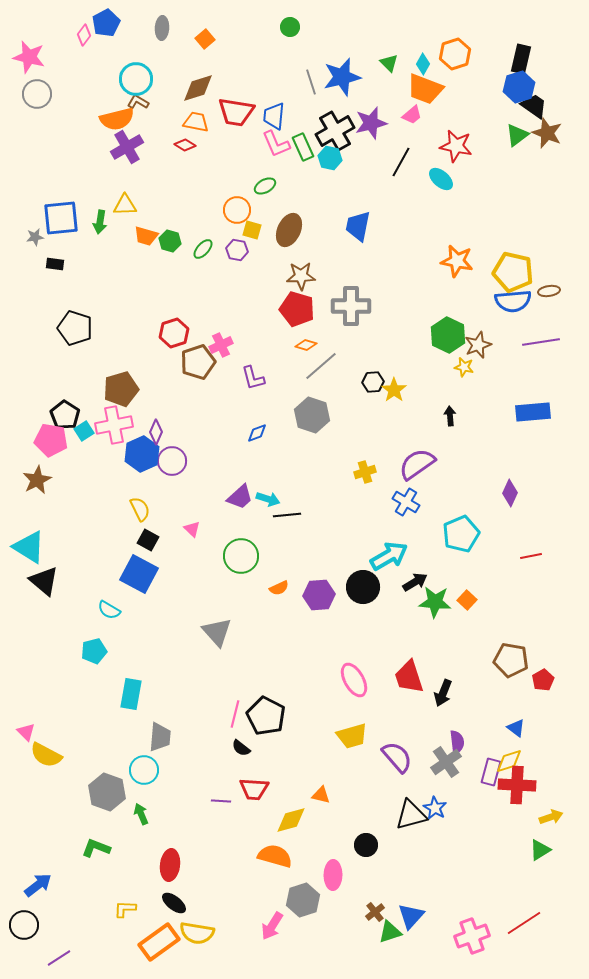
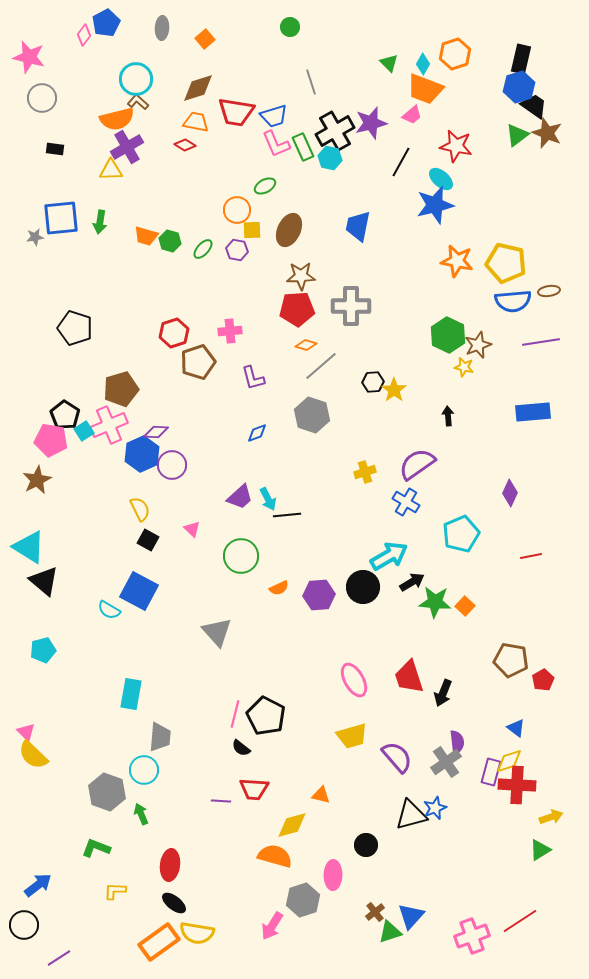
blue star at (342, 77): moved 93 px right, 128 px down
gray circle at (37, 94): moved 5 px right, 4 px down
brown L-shape at (138, 102): rotated 10 degrees clockwise
blue trapezoid at (274, 116): rotated 112 degrees counterclockwise
yellow triangle at (125, 205): moved 14 px left, 35 px up
yellow square at (252, 230): rotated 18 degrees counterclockwise
black rectangle at (55, 264): moved 115 px up
yellow pentagon at (513, 272): moved 7 px left, 9 px up
red pentagon at (297, 309): rotated 20 degrees counterclockwise
pink cross at (221, 345): moved 9 px right, 14 px up; rotated 20 degrees clockwise
black arrow at (450, 416): moved 2 px left
pink cross at (114, 425): moved 5 px left; rotated 12 degrees counterclockwise
purple diamond at (156, 432): rotated 70 degrees clockwise
purple circle at (172, 461): moved 4 px down
cyan arrow at (268, 499): rotated 45 degrees clockwise
blue square at (139, 574): moved 17 px down
black arrow at (415, 582): moved 3 px left
orange square at (467, 600): moved 2 px left, 6 px down
cyan pentagon at (94, 651): moved 51 px left, 1 px up
yellow semicircle at (46, 755): moved 13 px left; rotated 16 degrees clockwise
blue star at (435, 808): rotated 20 degrees clockwise
yellow diamond at (291, 820): moved 1 px right, 5 px down
yellow L-shape at (125, 909): moved 10 px left, 18 px up
red line at (524, 923): moved 4 px left, 2 px up
